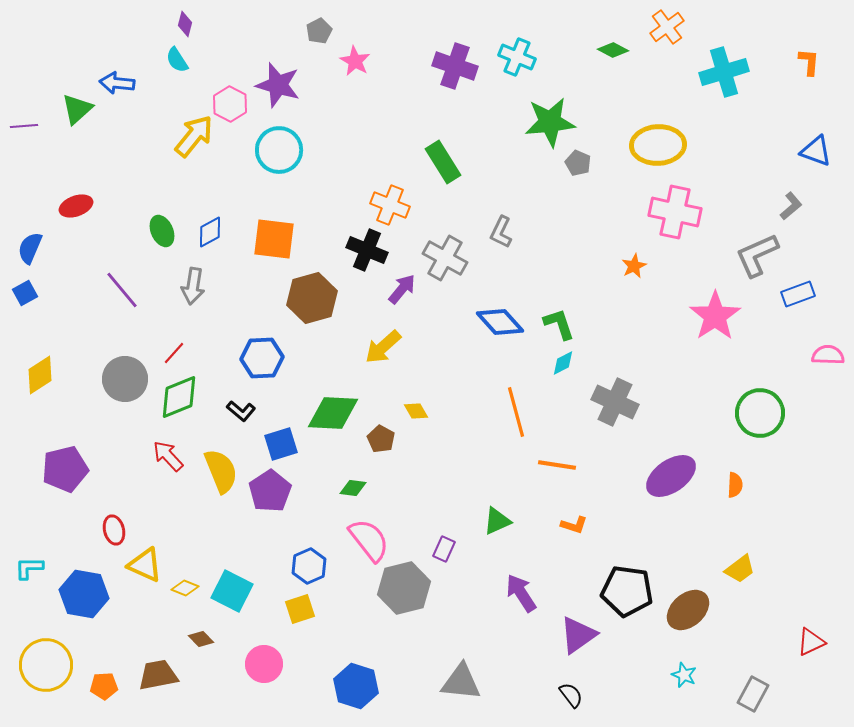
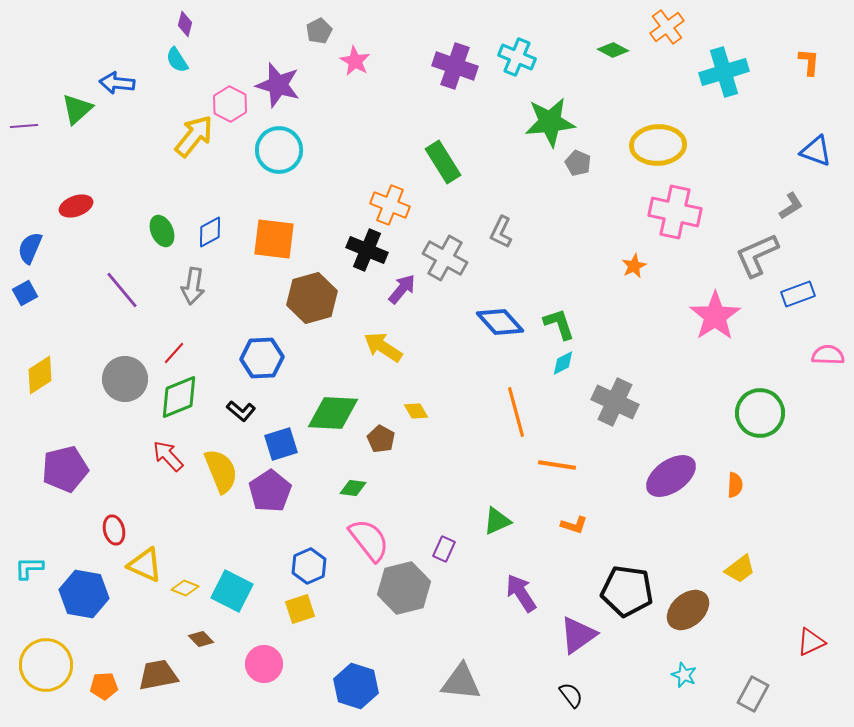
gray L-shape at (791, 206): rotated 8 degrees clockwise
yellow arrow at (383, 347): rotated 75 degrees clockwise
